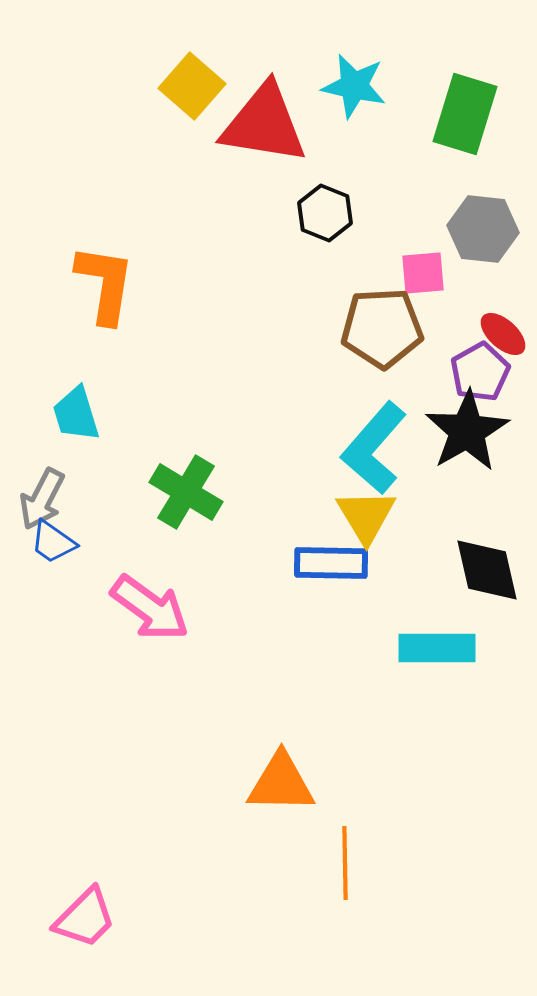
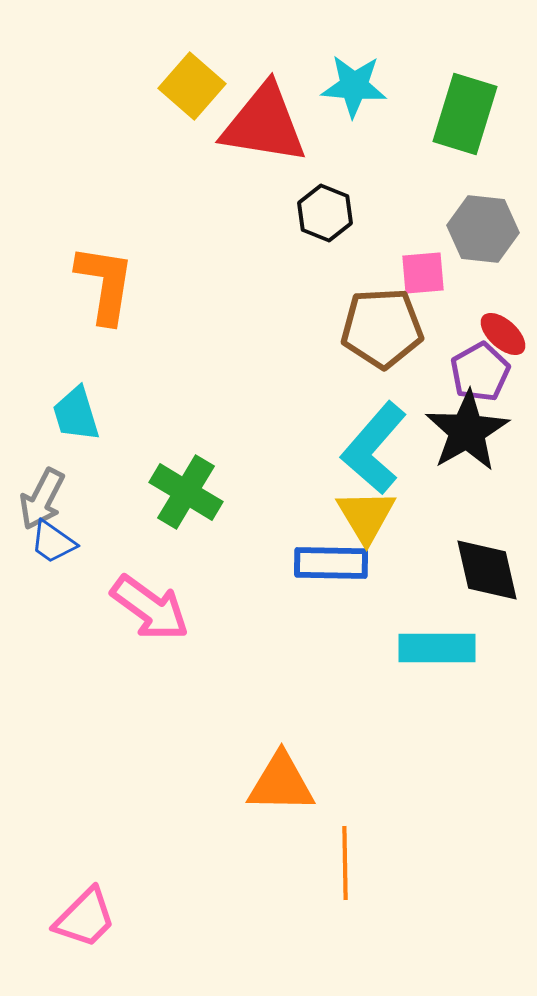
cyan star: rotated 8 degrees counterclockwise
